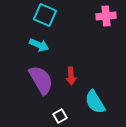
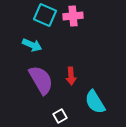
pink cross: moved 33 px left
cyan arrow: moved 7 px left
